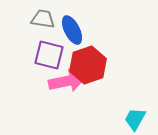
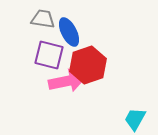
blue ellipse: moved 3 px left, 2 px down
